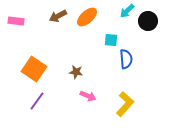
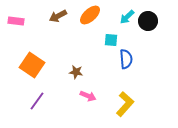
cyan arrow: moved 6 px down
orange ellipse: moved 3 px right, 2 px up
orange square: moved 2 px left, 4 px up
